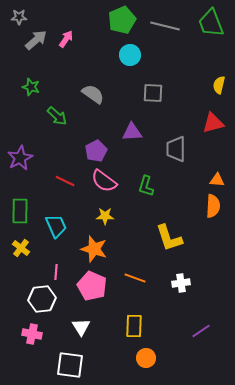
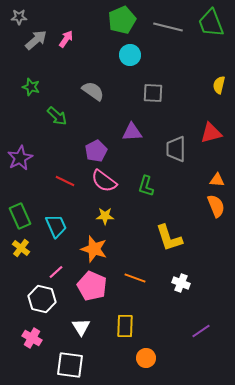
gray line: moved 3 px right, 1 px down
gray semicircle: moved 3 px up
red triangle: moved 2 px left, 10 px down
orange semicircle: moved 3 px right; rotated 25 degrees counterclockwise
green rectangle: moved 5 px down; rotated 25 degrees counterclockwise
pink line: rotated 42 degrees clockwise
white cross: rotated 30 degrees clockwise
white hexagon: rotated 20 degrees clockwise
yellow rectangle: moved 9 px left
pink cross: moved 4 px down; rotated 18 degrees clockwise
